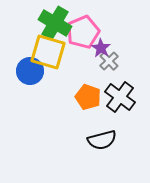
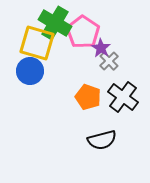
pink pentagon: rotated 16 degrees counterclockwise
yellow square: moved 11 px left, 9 px up
black cross: moved 3 px right
